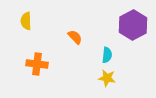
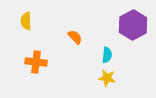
orange cross: moved 1 px left, 2 px up
